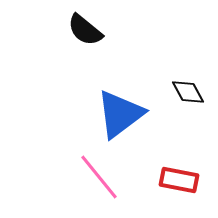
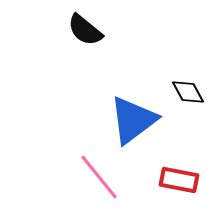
blue triangle: moved 13 px right, 6 px down
